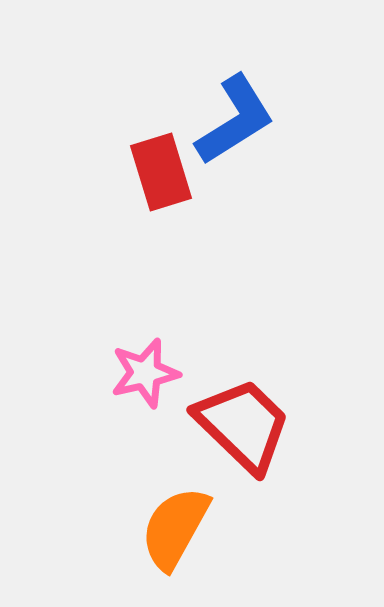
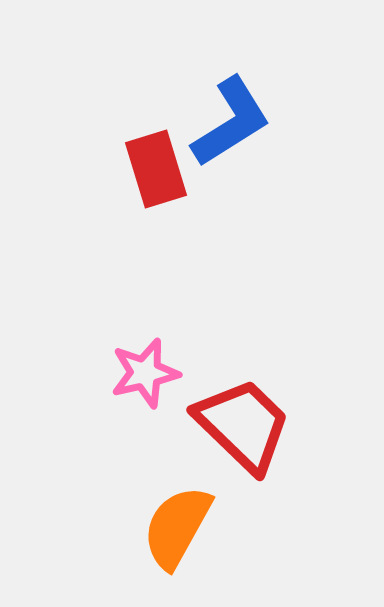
blue L-shape: moved 4 px left, 2 px down
red rectangle: moved 5 px left, 3 px up
orange semicircle: moved 2 px right, 1 px up
